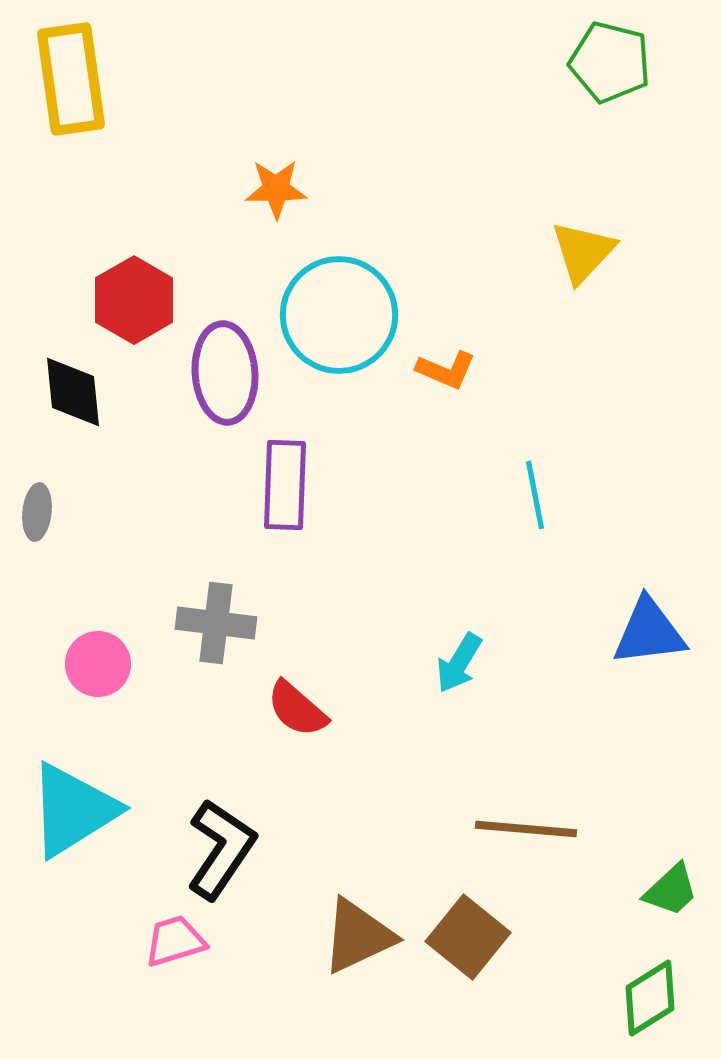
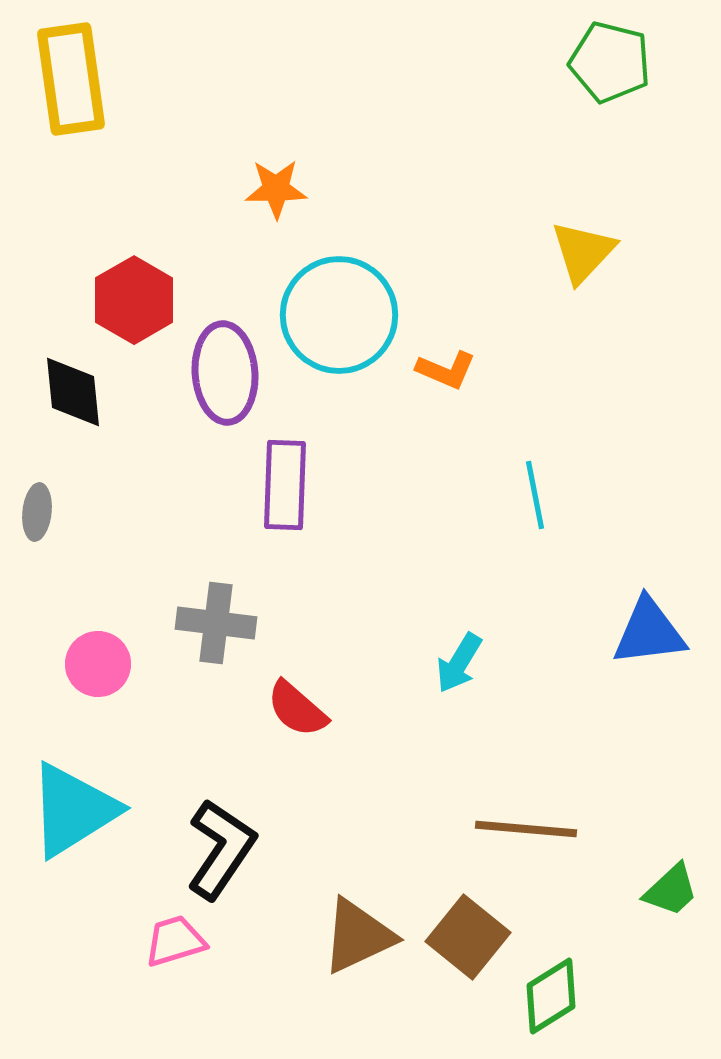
green diamond: moved 99 px left, 2 px up
